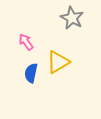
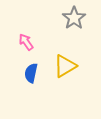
gray star: moved 2 px right; rotated 10 degrees clockwise
yellow triangle: moved 7 px right, 4 px down
